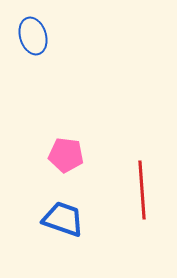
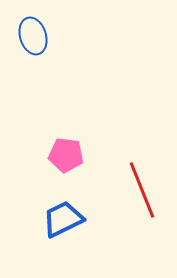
red line: rotated 18 degrees counterclockwise
blue trapezoid: rotated 45 degrees counterclockwise
